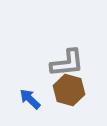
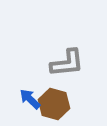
brown hexagon: moved 15 px left, 14 px down
